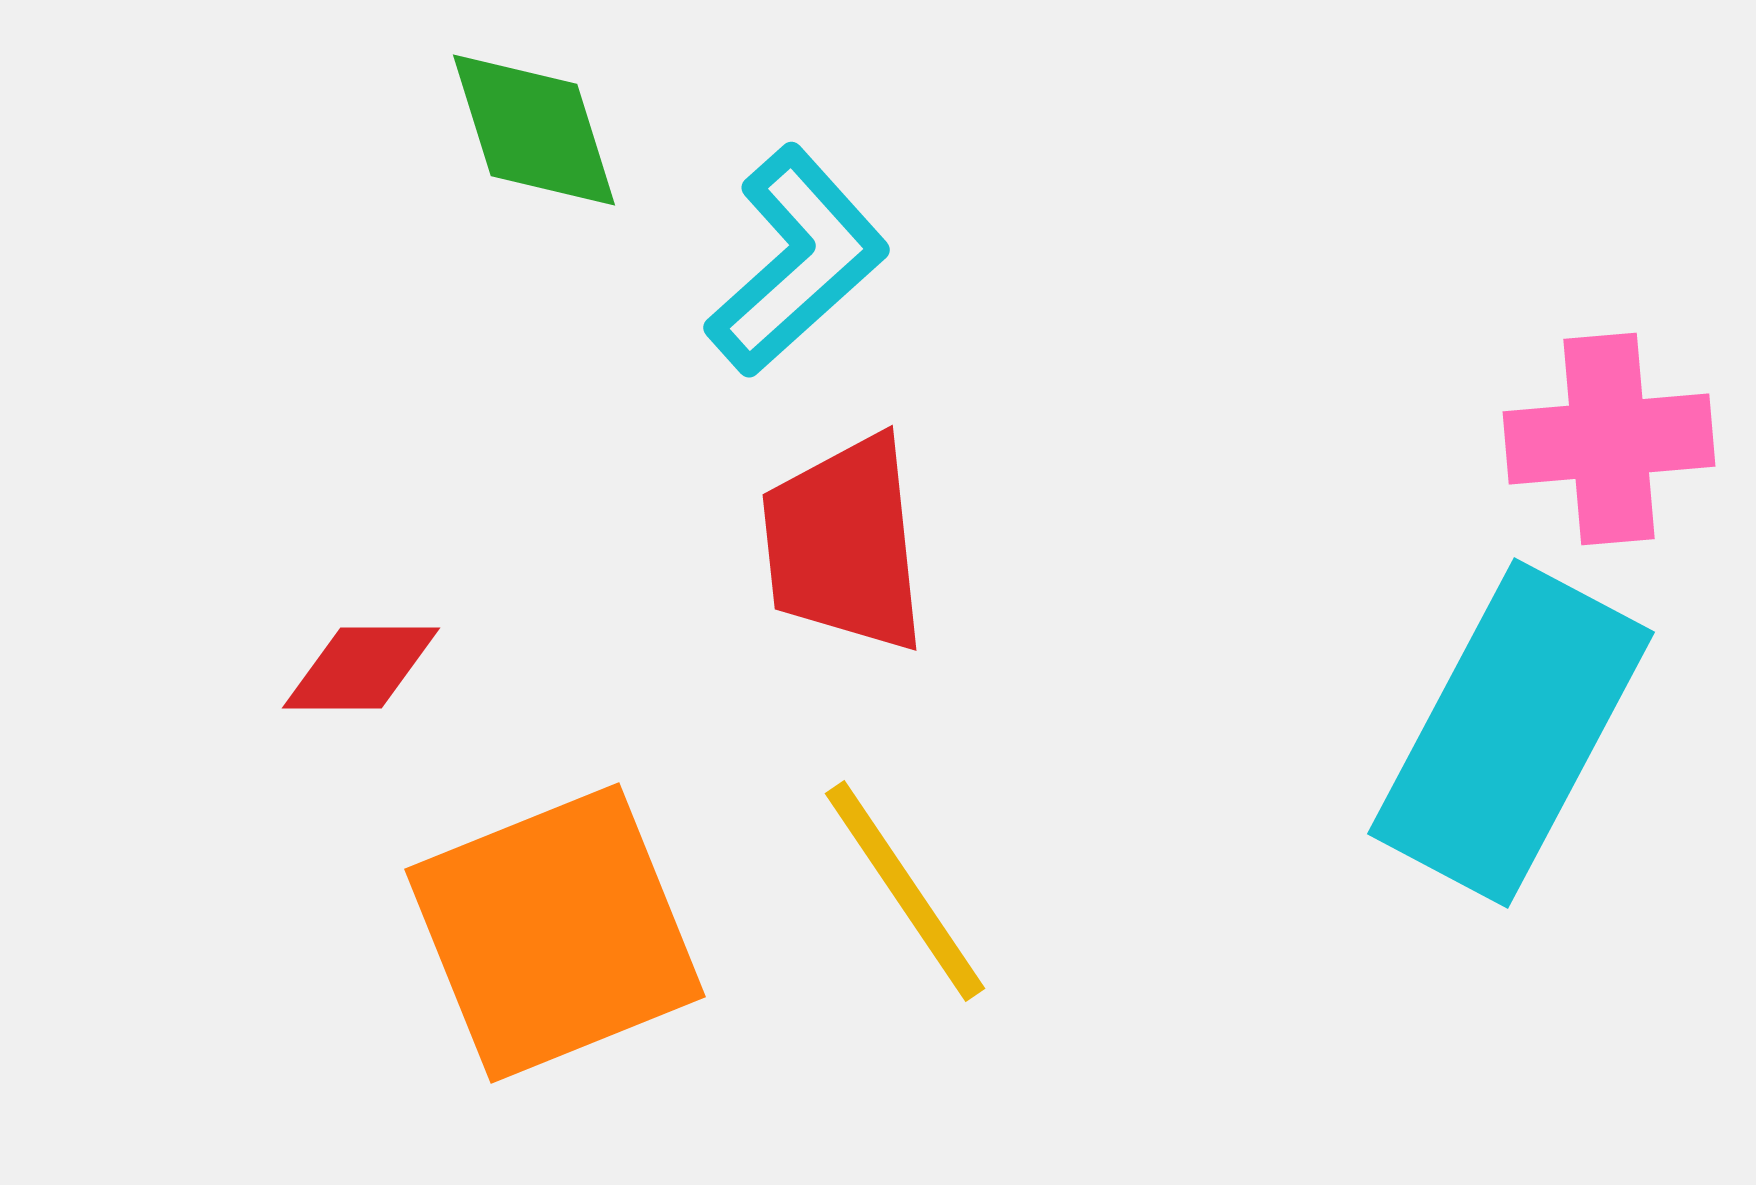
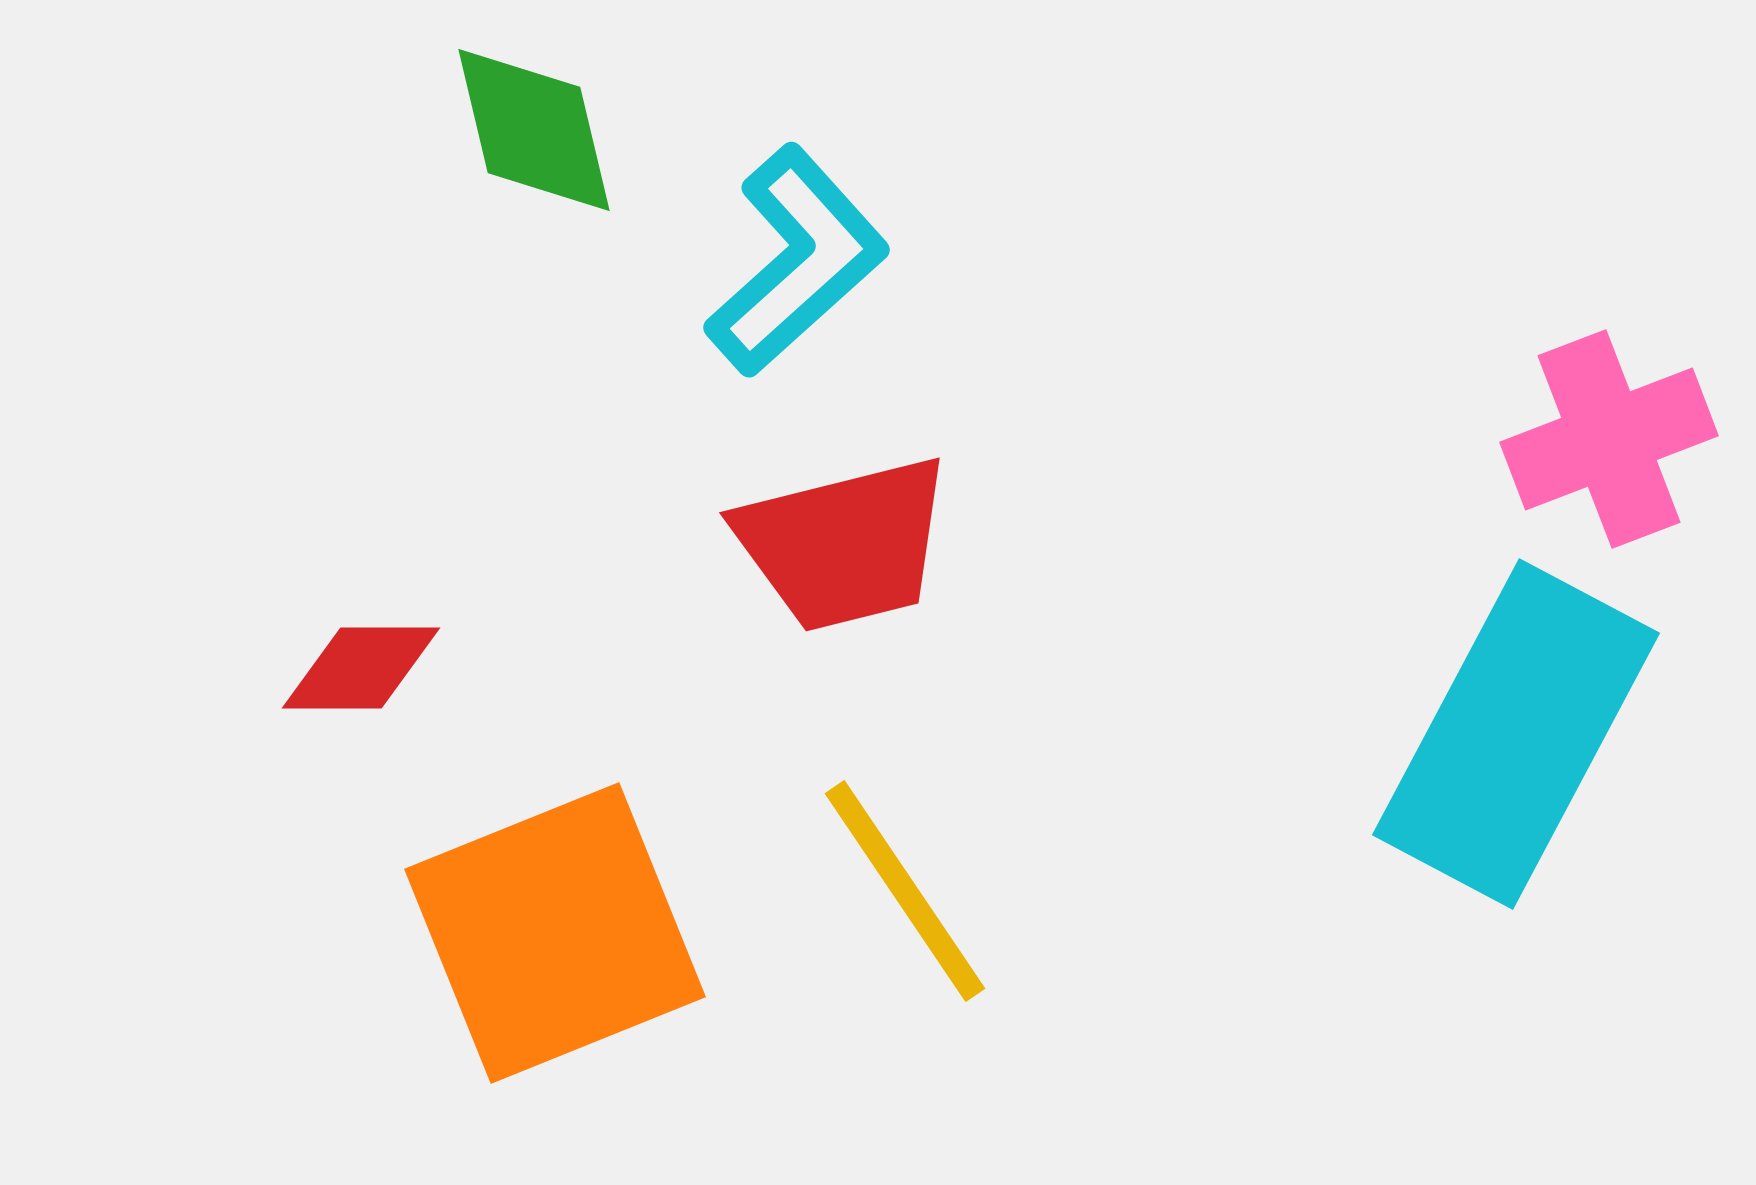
green diamond: rotated 4 degrees clockwise
pink cross: rotated 16 degrees counterclockwise
red trapezoid: rotated 98 degrees counterclockwise
cyan rectangle: moved 5 px right, 1 px down
